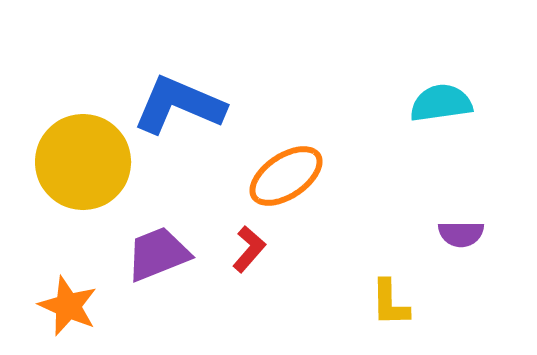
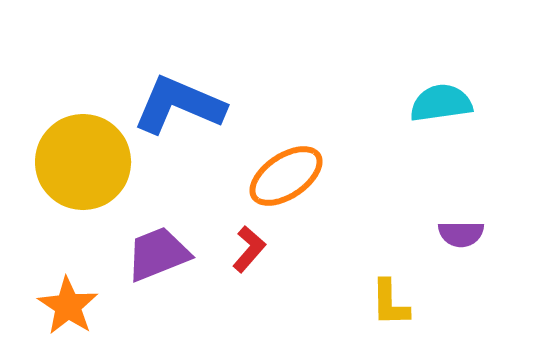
orange star: rotated 10 degrees clockwise
